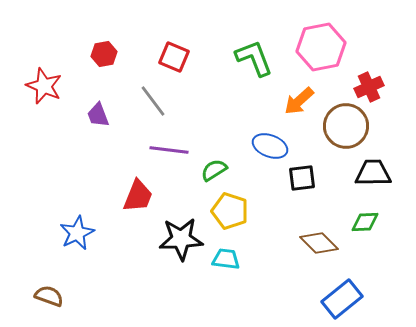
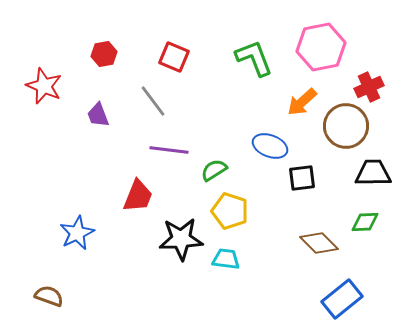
orange arrow: moved 3 px right, 1 px down
